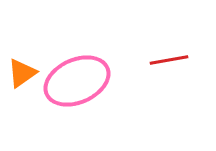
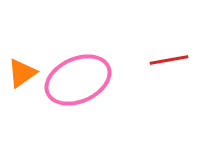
pink ellipse: moved 1 px right, 1 px up
